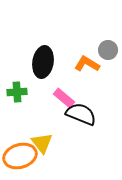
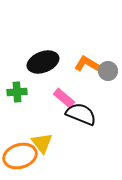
gray circle: moved 21 px down
black ellipse: rotated 60 degrees clockwise
